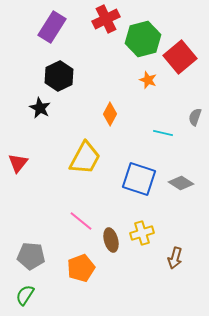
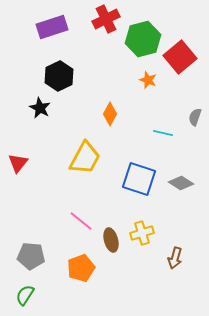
purple rectangle: rotated 40 degrees clockwise
